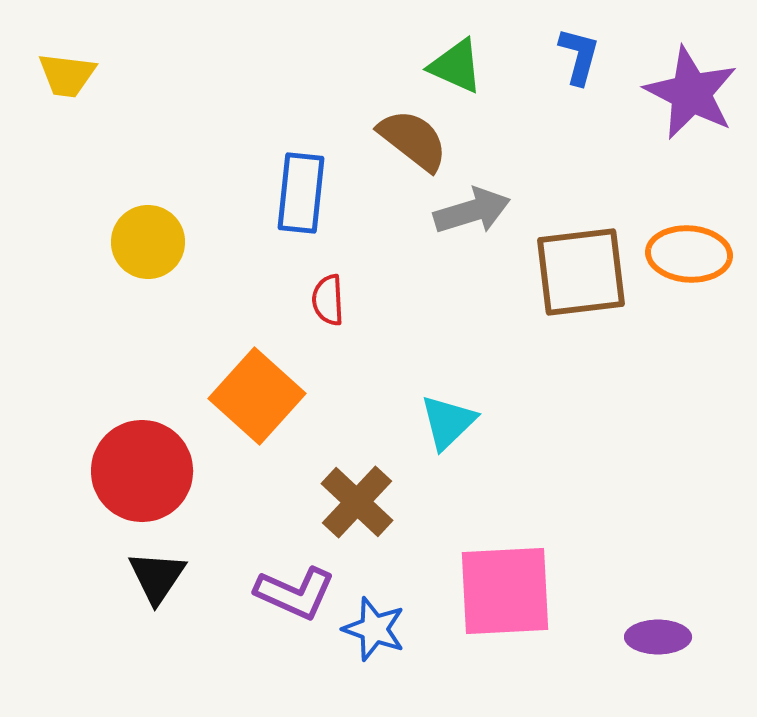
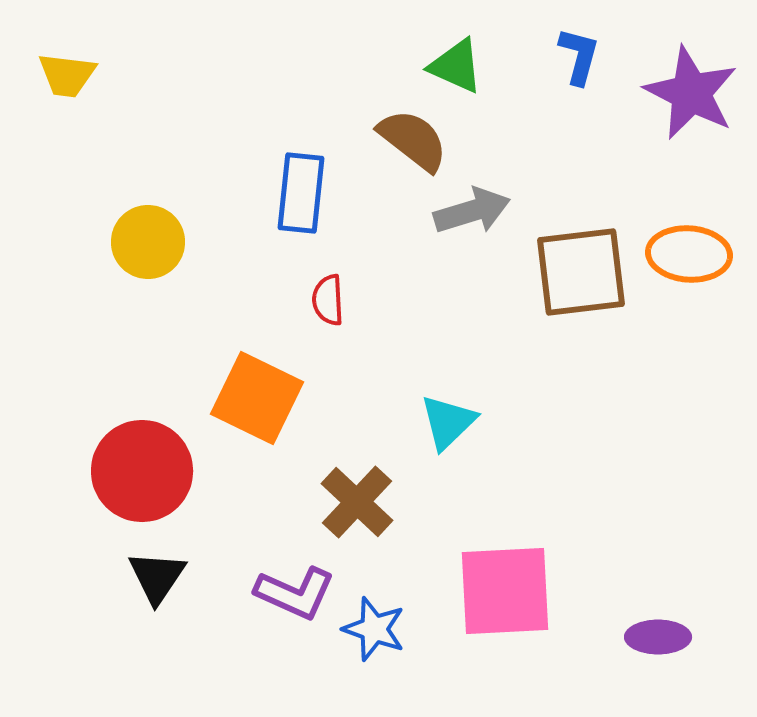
orange square: moved 2 px down; rotated 16 degrees counterclockwise
